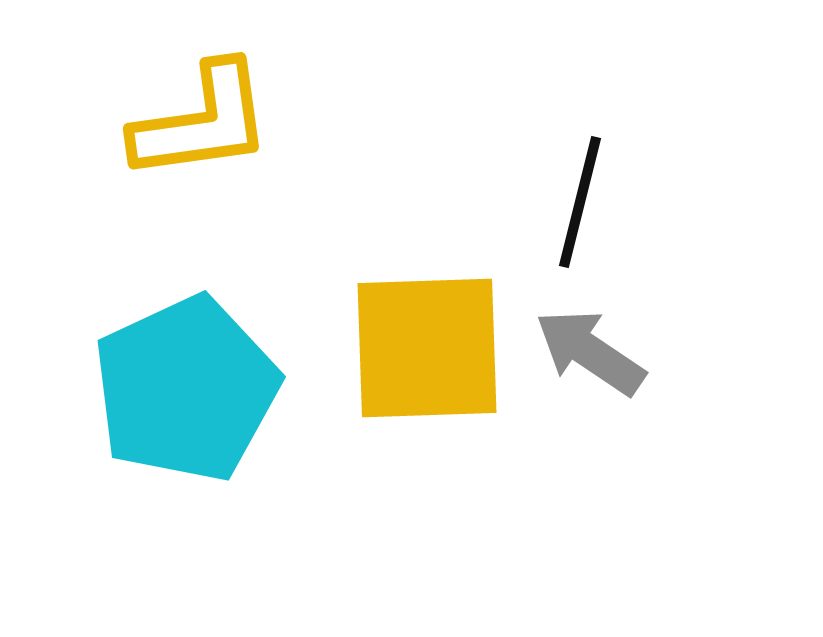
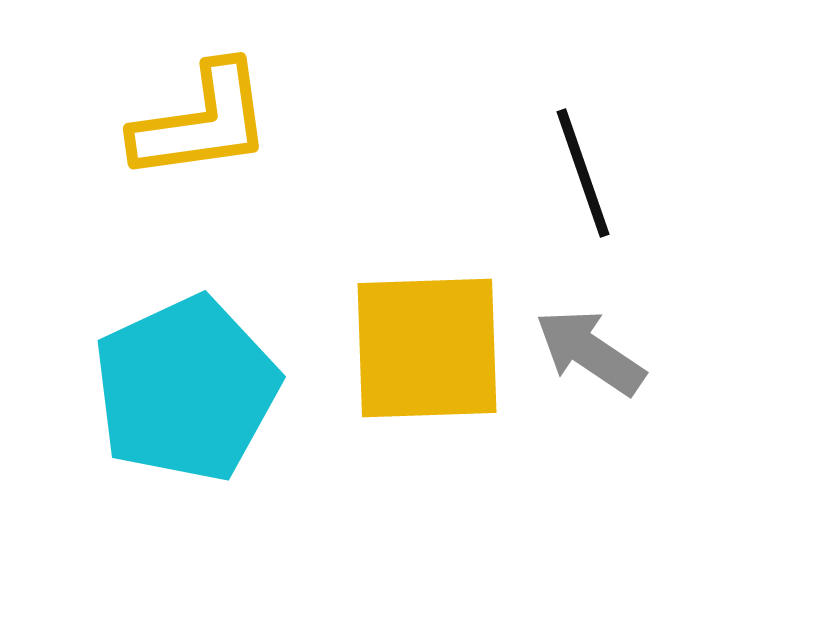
black line: moved 3 px right, 29 px up; rotated 33 degrees counterclockwise
